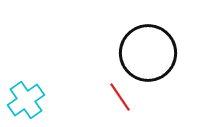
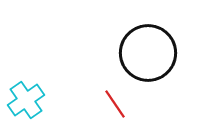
red line: moved 5 px left, 7 px down
